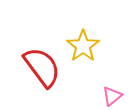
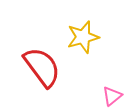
yellow star: moved 9 px up; rotated 20 degrees clockwise
